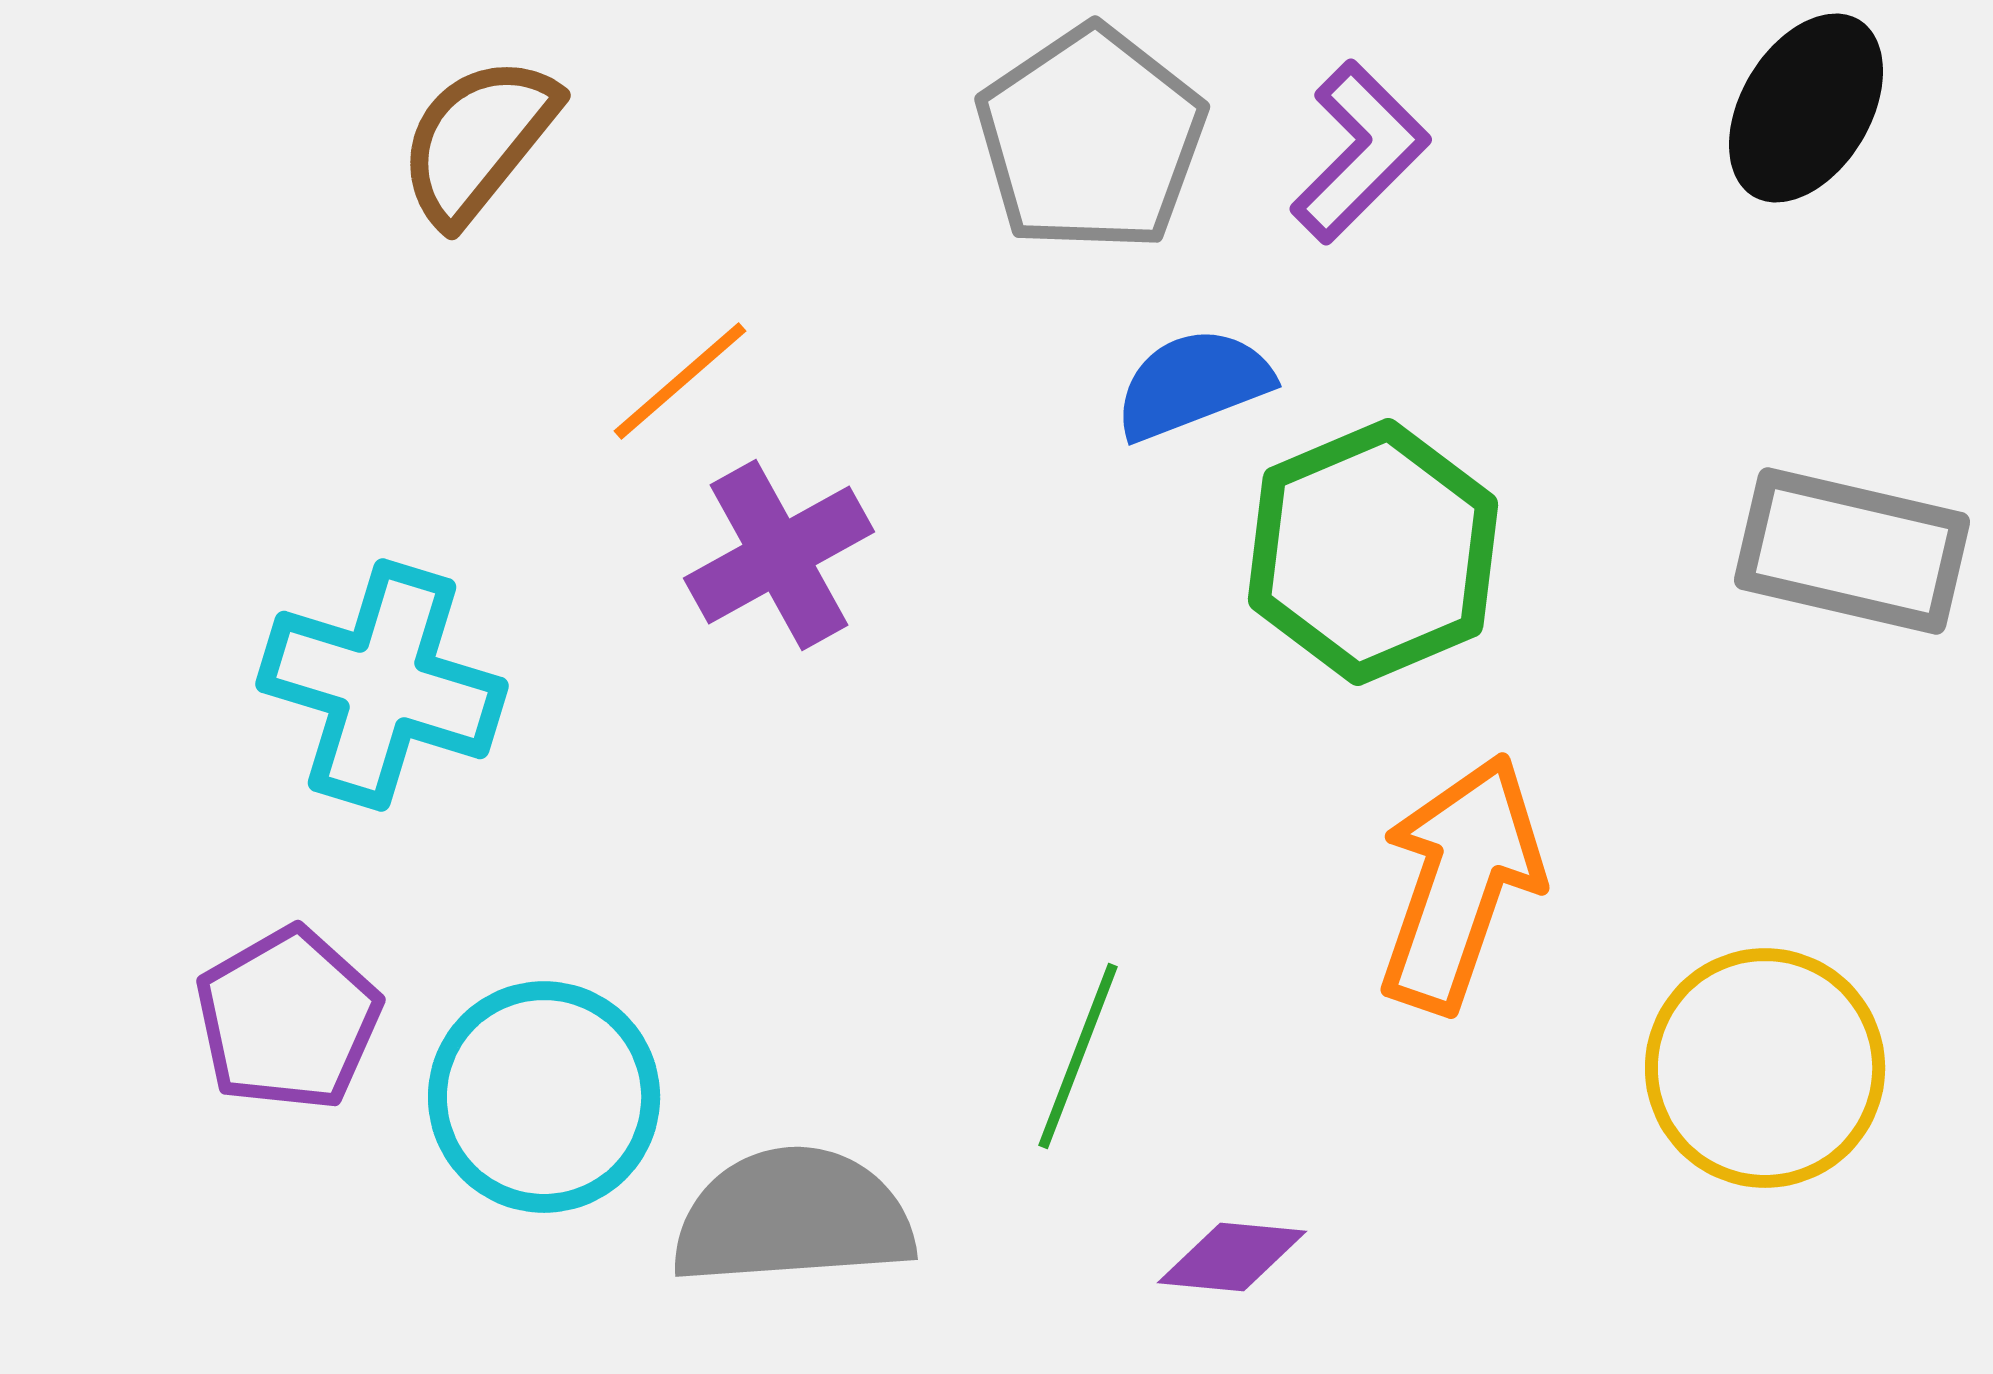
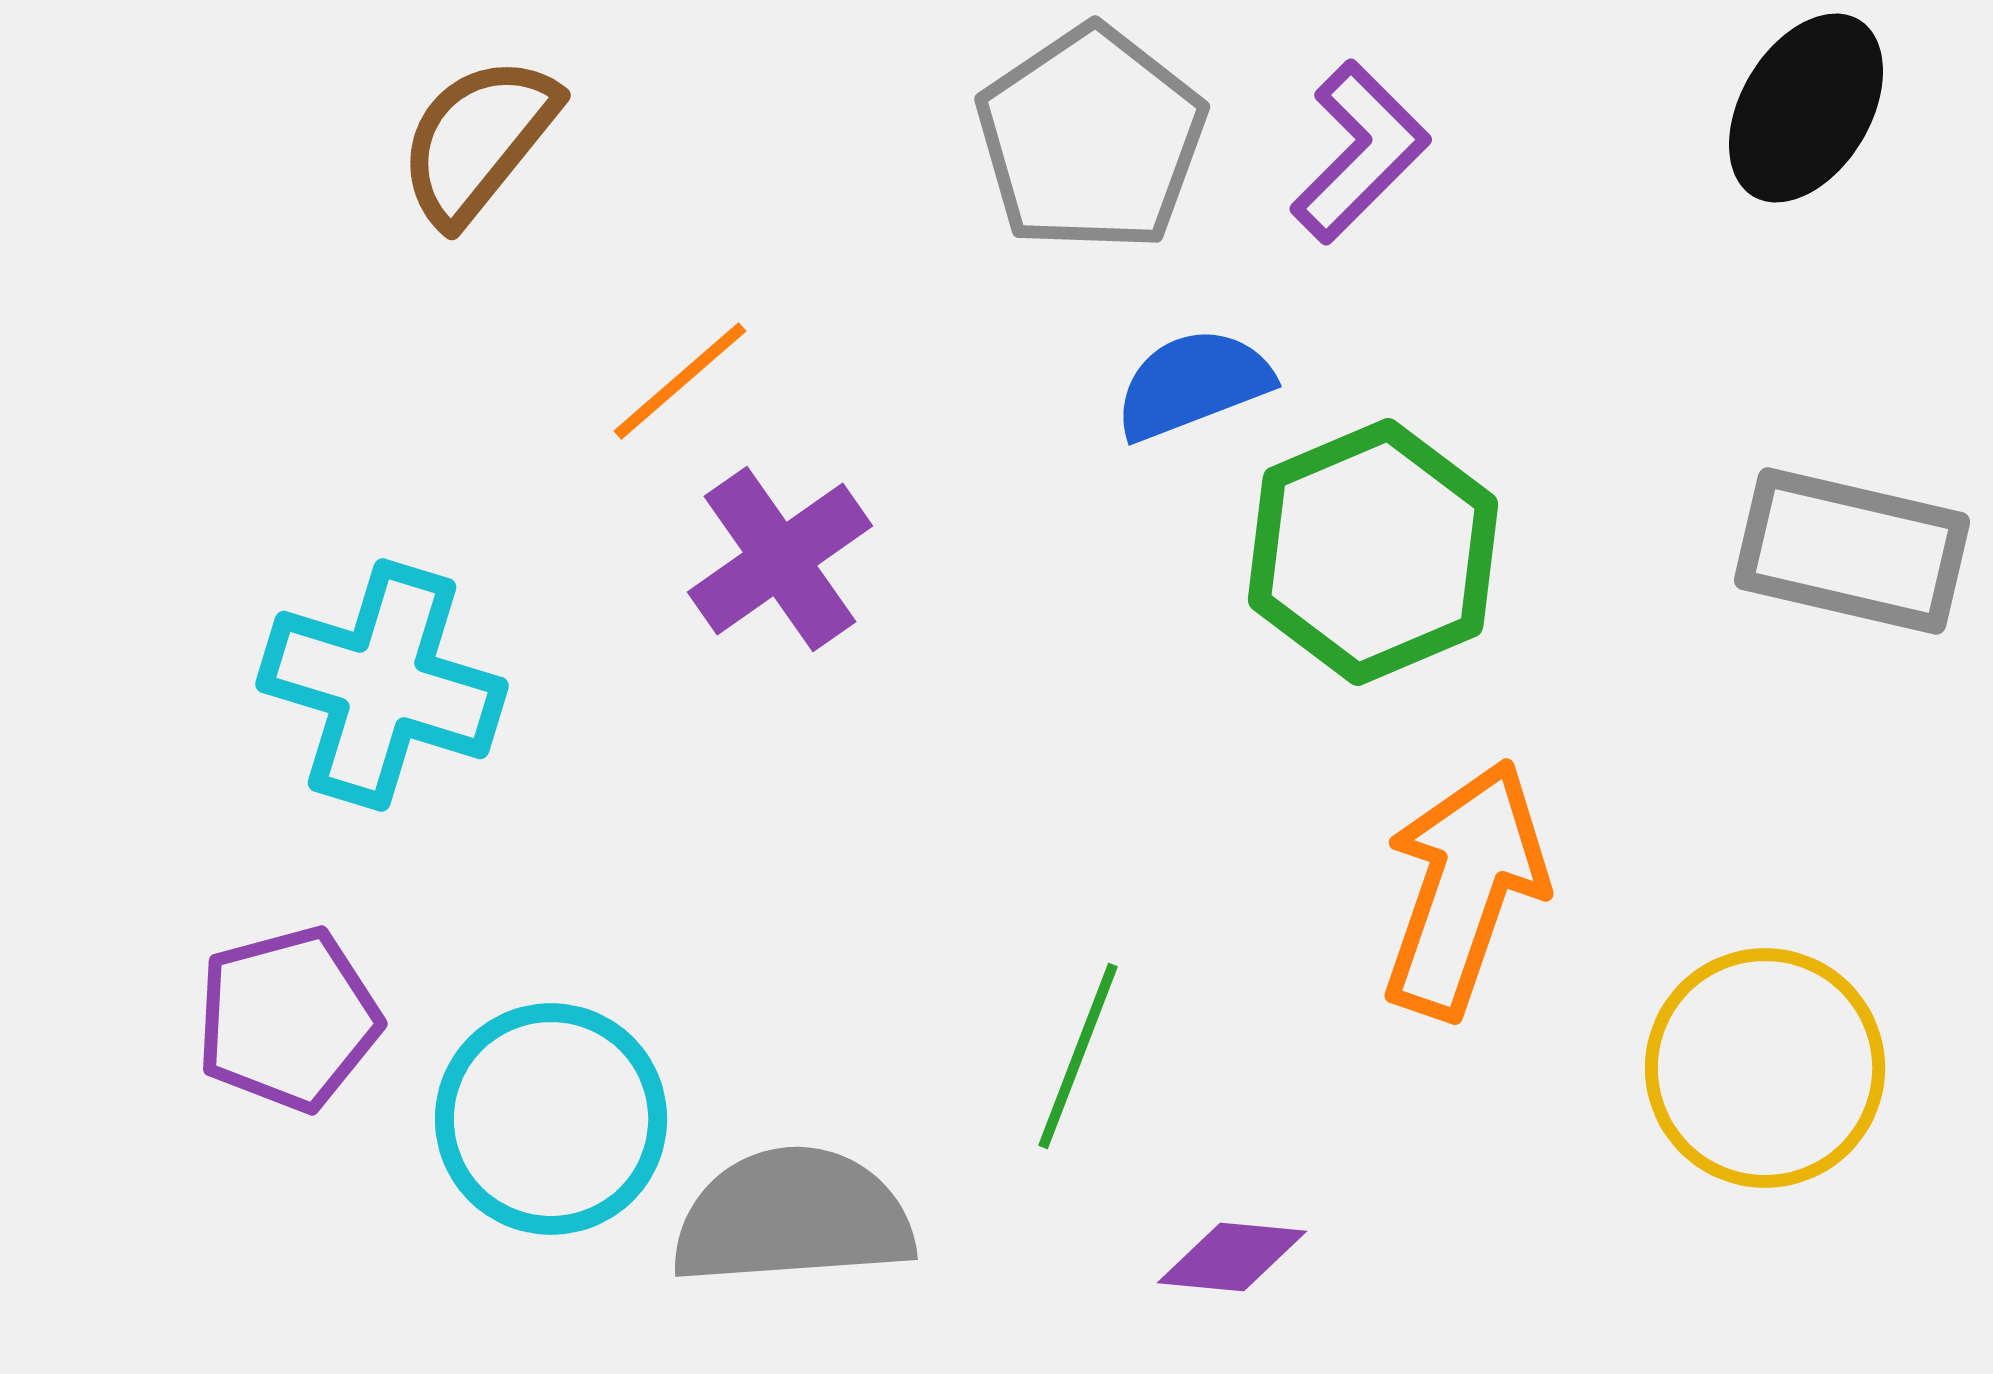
purple cross: moved 1 px right, 4 px down; rotated 6 degrees counterclockwise
orange arrow: moved 4 px right, 6 px down
purple pentagon: rotated 15 degrees clockwise
cyan circle: moved 7 px right, 22 px down
